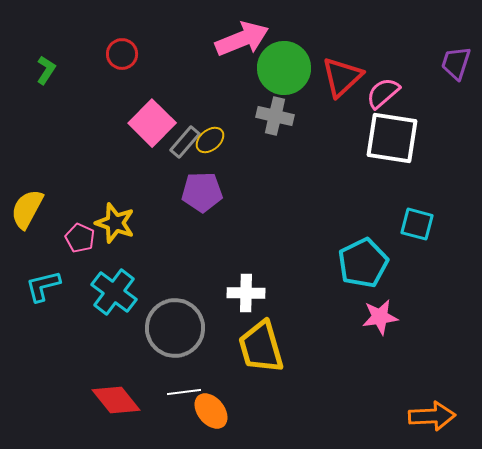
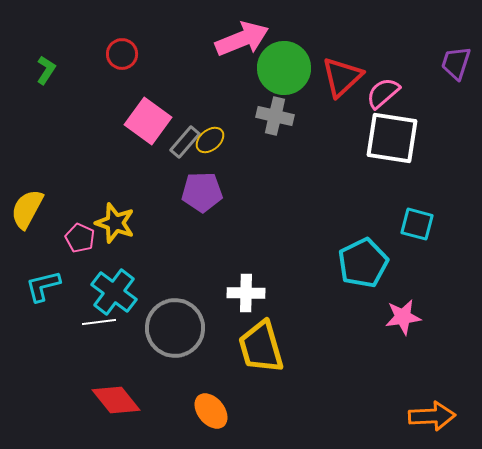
pink square: moved 4 px left, 2 px up; rotated 9 degrees counterclockwise
pink star: moved 23 px right
white line: moved 85 px left, 70 px up
